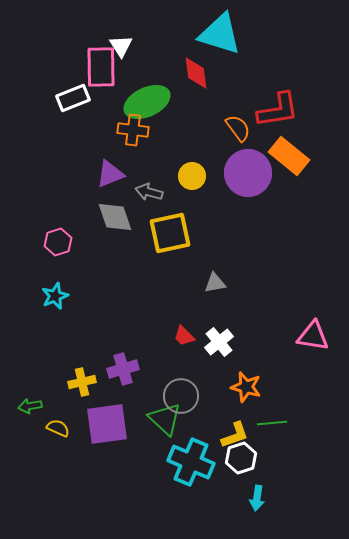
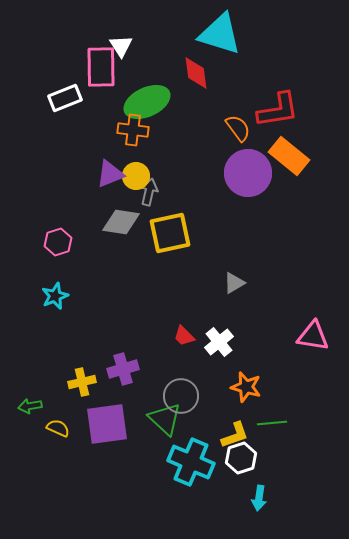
white rectangle: moved 8 px left
yellow circle: moved 56 px left
gray arrow: rotated 88 degrees clockwise
gray diamond: moved 6 px right, 5 px down; rotated 63 degrees counterclockwise
gray triangle: moved 19 px right; rotated 20 degrees counterclockwise
cyan arrow: moved 2 px right
